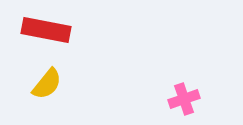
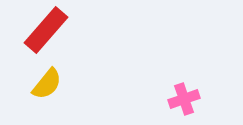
red rectangle: rotated 60 degrees counterclockwise
